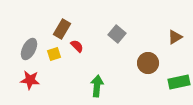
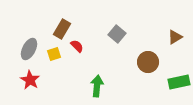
brown circle: moved 1 px up
red star: rotated 24 degrees clockwise
